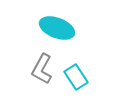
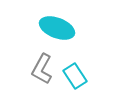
cyan rectangle: moved 1 px left, 1 px up
